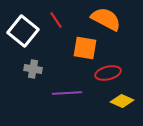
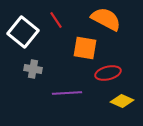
white square: moved 1 px down
